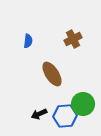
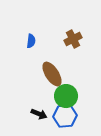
blue semicircle: moved 3 px right
green circle: moved 17 px left, 8 px up
black arrow: rotated 133 degrees counterclockwise
